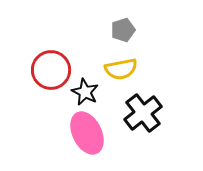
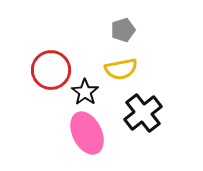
black star: rotated 8 degrees clockwise
